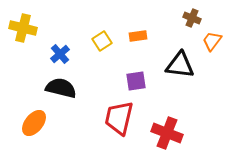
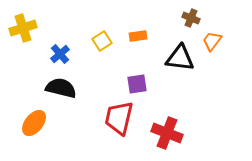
brown cross: moved 1 px left
yellow cross: rotated 32 degrees counterclockwise
black triangle: moved 7 px up
purple square: moved 1 px right, 3 px down
